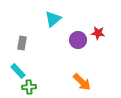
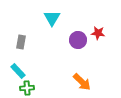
cyan triangle: moved 1 px left, 1 px up; rotated 18 degrees counterclockwise
gray rectangle: moved 1 px left, 1 px up
green cross: moved 2 px left, 1 px down
